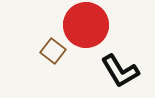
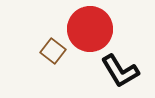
red circle: moved 4 px right, 4 px down
